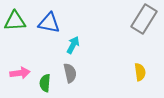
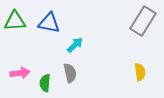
gray rectangle: moved 1 px left, 2 px down
cyan arrow: moved 2 px right; rotated 18 degrees clockwise
